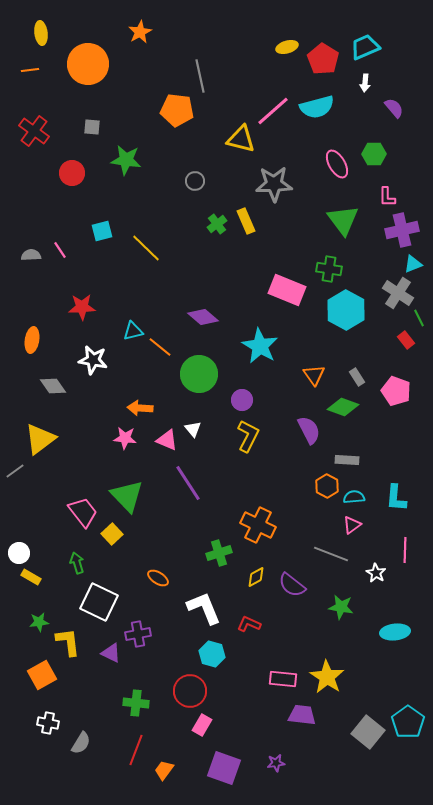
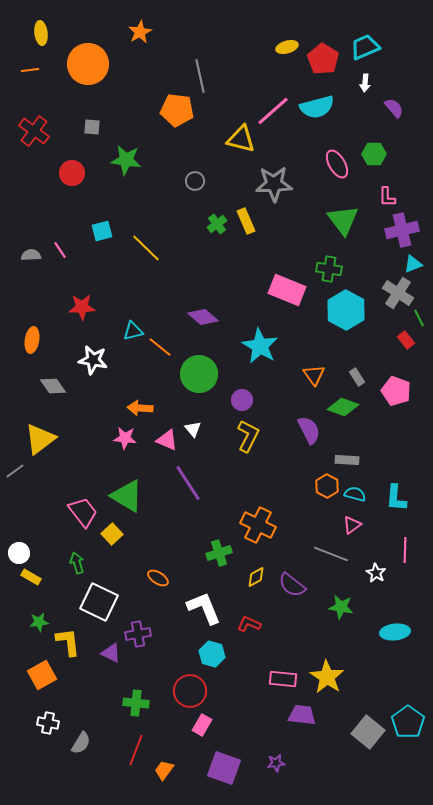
green triangle at (127, 496): rotated 15 degrees counterclockwise
cyan semicircle at (354, 497): moved 1 px right, 3 px up; rotated 20 degrees clockwise
